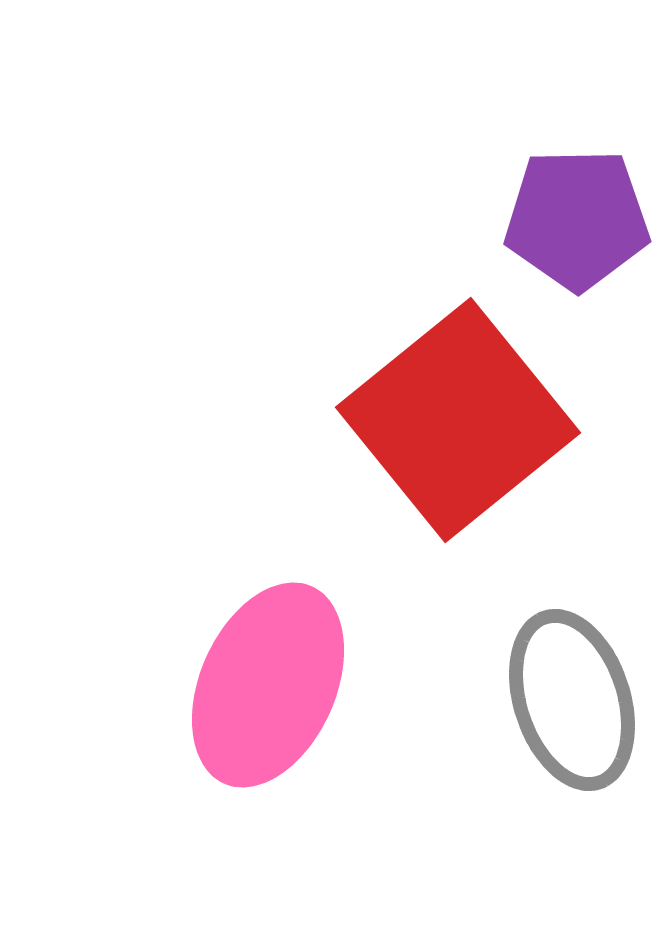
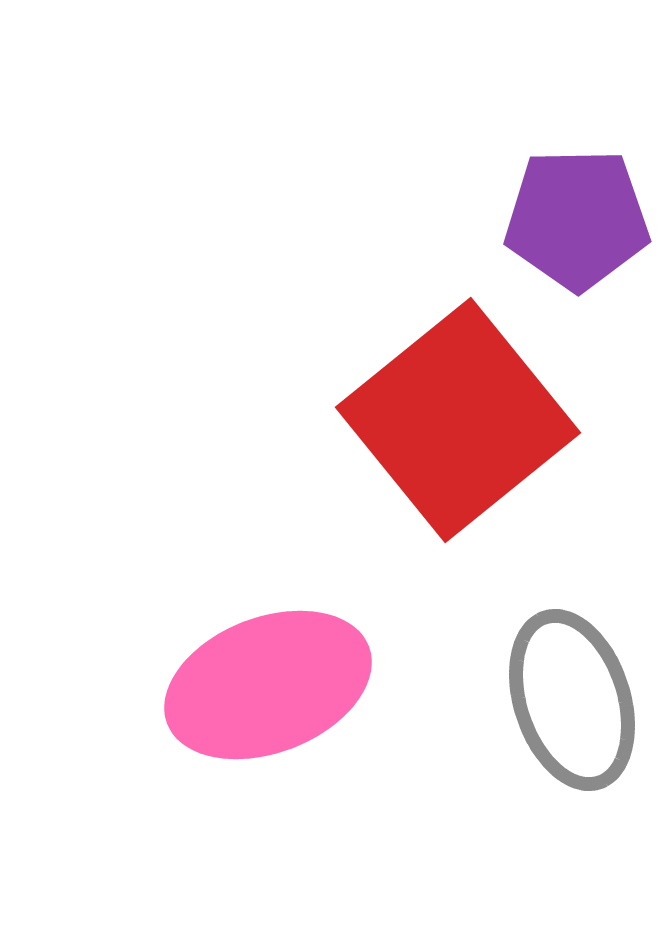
pink ellipse: rotated 45 degrees clockwise
